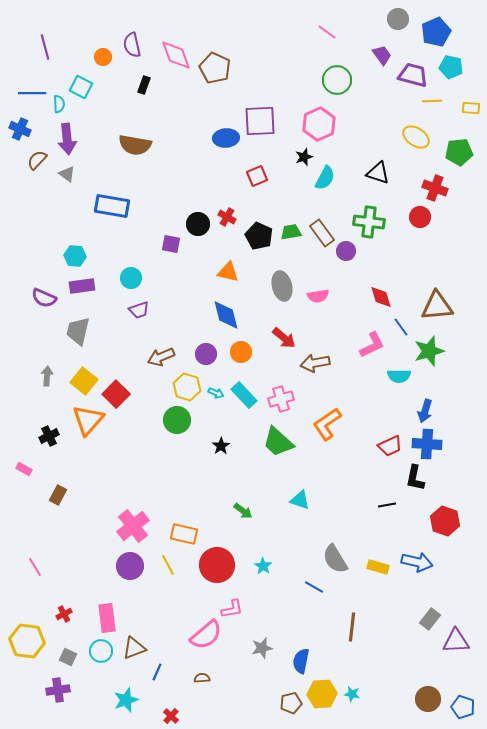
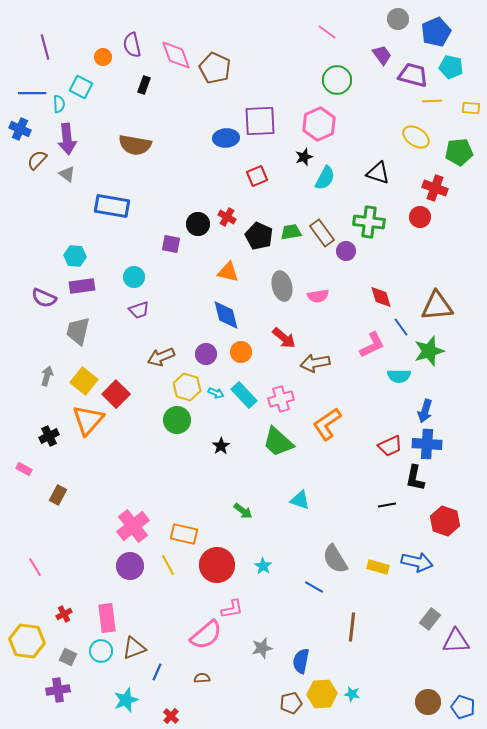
cyan circle at (131, 278): moved 3 px right, 1 px up
gray arrow at (47, 376): rotated 12 degrees clockwise
brown circle at (428, 699): moved 3 px down
